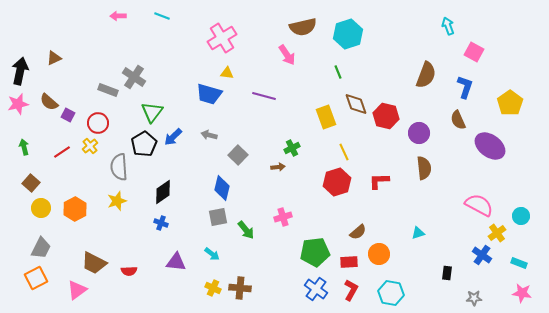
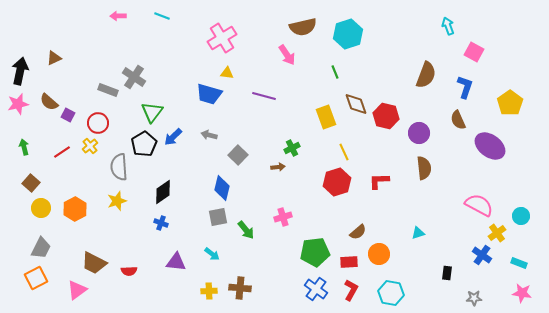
green line at (338, 72): moved 3 px left
yellow cross at (213, 288): moved 4 px left, 3 px down; rotated 28 degrees counterclockwise
